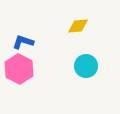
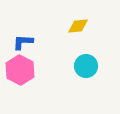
blue L-shape: rotated 15 degrees counterclockwise
pink hexagon: moved 1 px right, 1 px down
